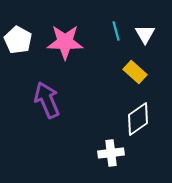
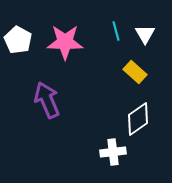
white cross: moved 2 px right, 1 px up
